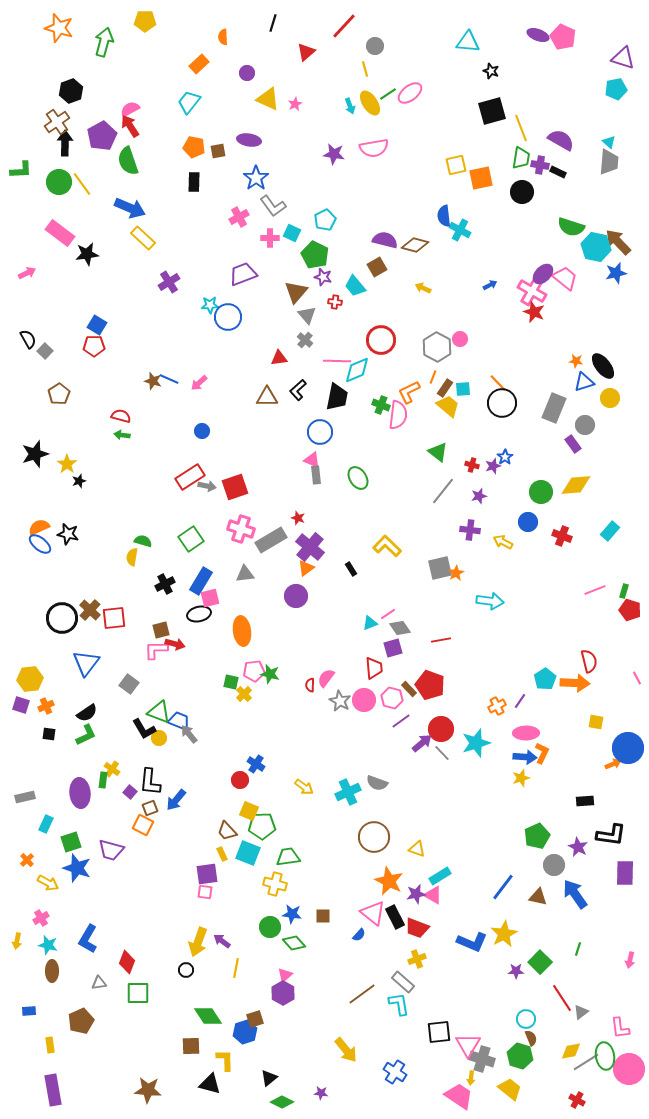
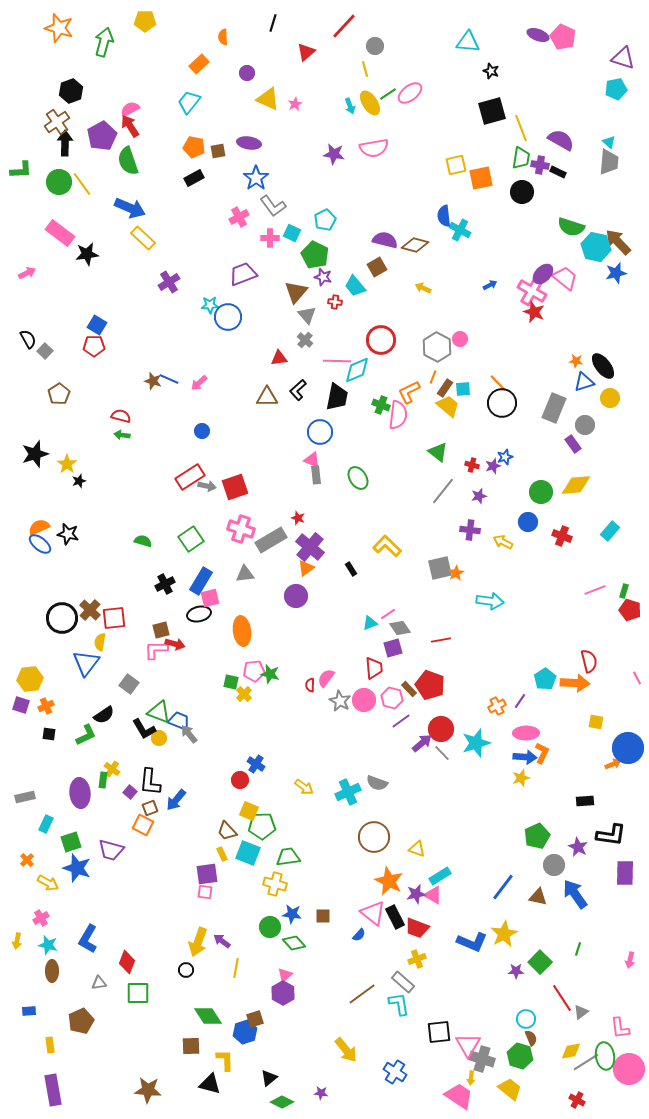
purple ellipse at (249, 140): moved 3 px down
black rectangle at (194, 182): moved 4 px up; rotated 60 degrees clockwise
blue star at (505, 457): rotated 14 degrees clockwise
yellow semicircle at (132, 557): moved 32 px left, 85 px down
black semicircle at (87, 713): moved 17 px right, 2 px down
